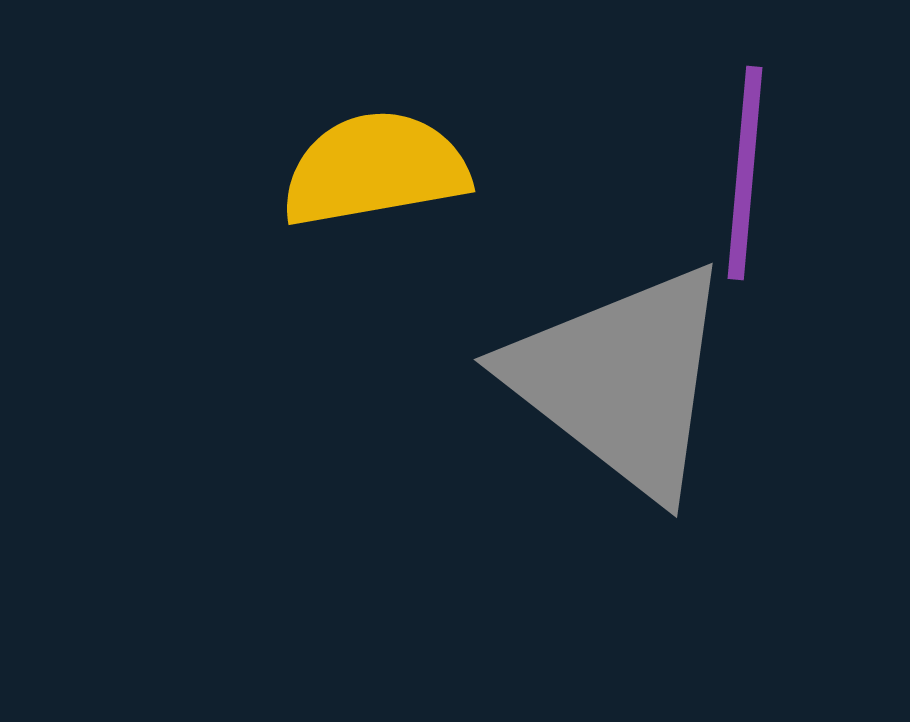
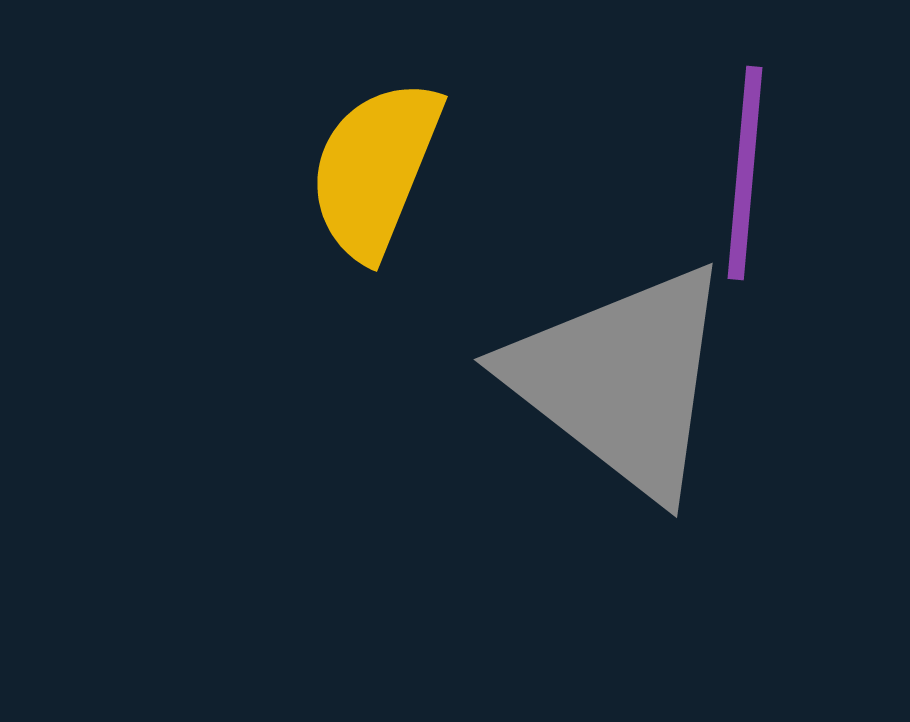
yellow semicircle: rotated 58 degrees counterclockwise
